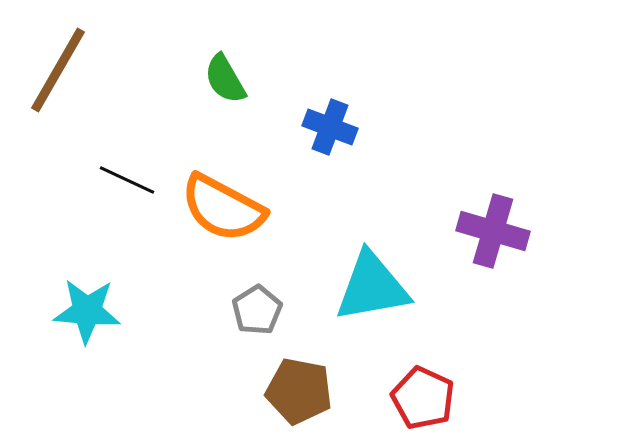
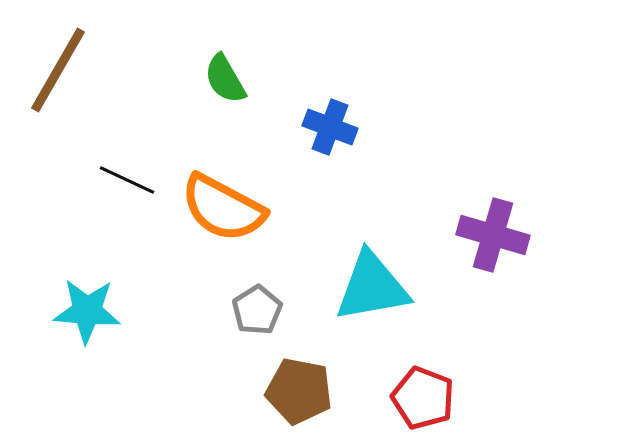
purple cross: moved 4 px down
red pentagon: rotated 4 degrees counterclockwise
